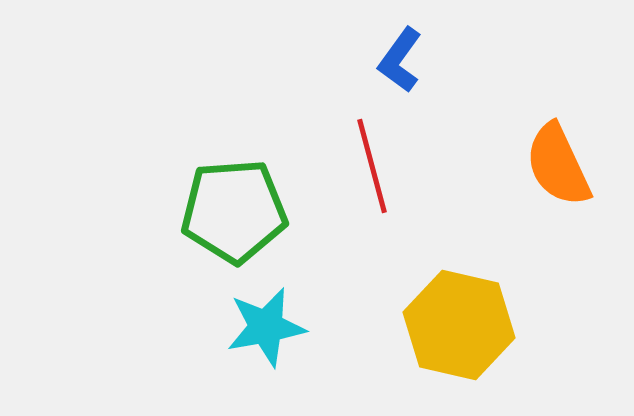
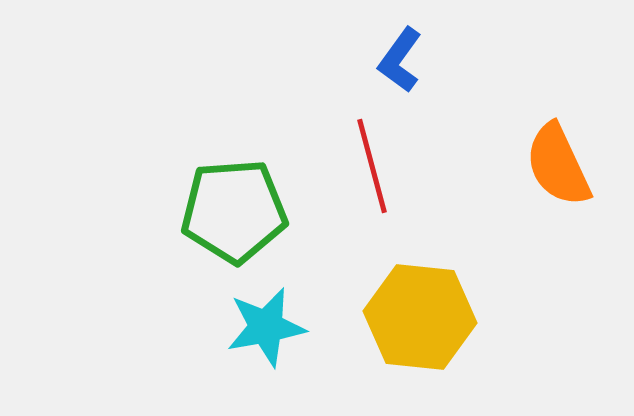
yellow hexagon: moved 39 px left, 8 px up; rotated 7 degrees counterclockwise
